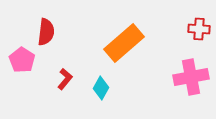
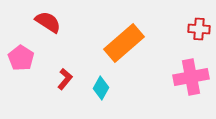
red semicircle: moved 2 px right, 10 px up; rotated 64 degrees counterclockwise
pink pentagon: moved 1 px left, 2 px up
